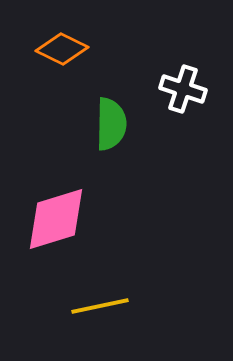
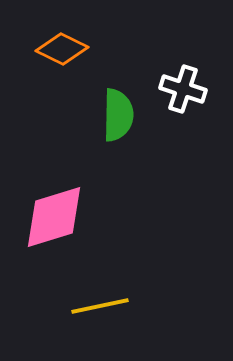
green semicircle: moved 7 px right, 9 px up
pink diamond: moved 2 px left, 2 px up
